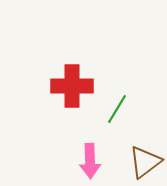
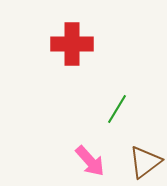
red cross: moved 42 px up
pink arrow: rotated 40 degrees counterclockwise
